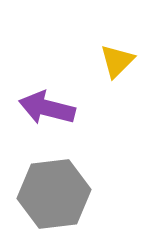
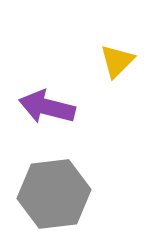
purple arrow: moved 1 px up
